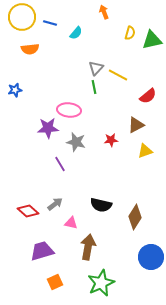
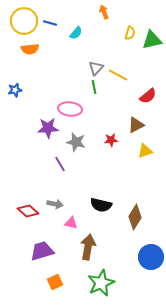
yellow circle: moved 2 px right, 4 px down
pink ellipse: moved 1 px right, 1 px up
gray arrow: rotated 49 degrees clockwise
